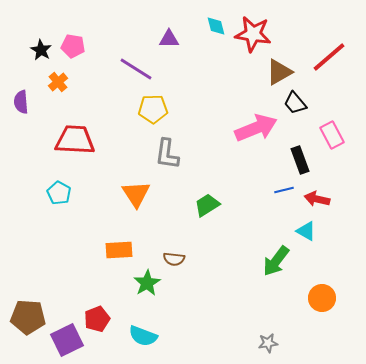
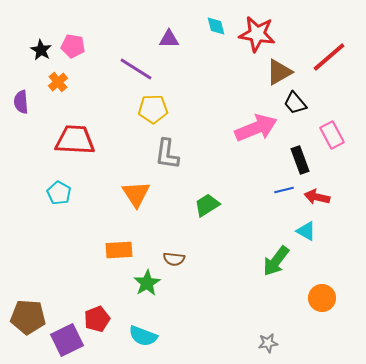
red star: moved 4 px right
red arrow: moved 2 px up
